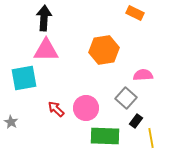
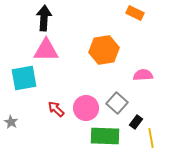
gray square: moved 9 px left, 5 px down
black rectangle: moved 1 px down
